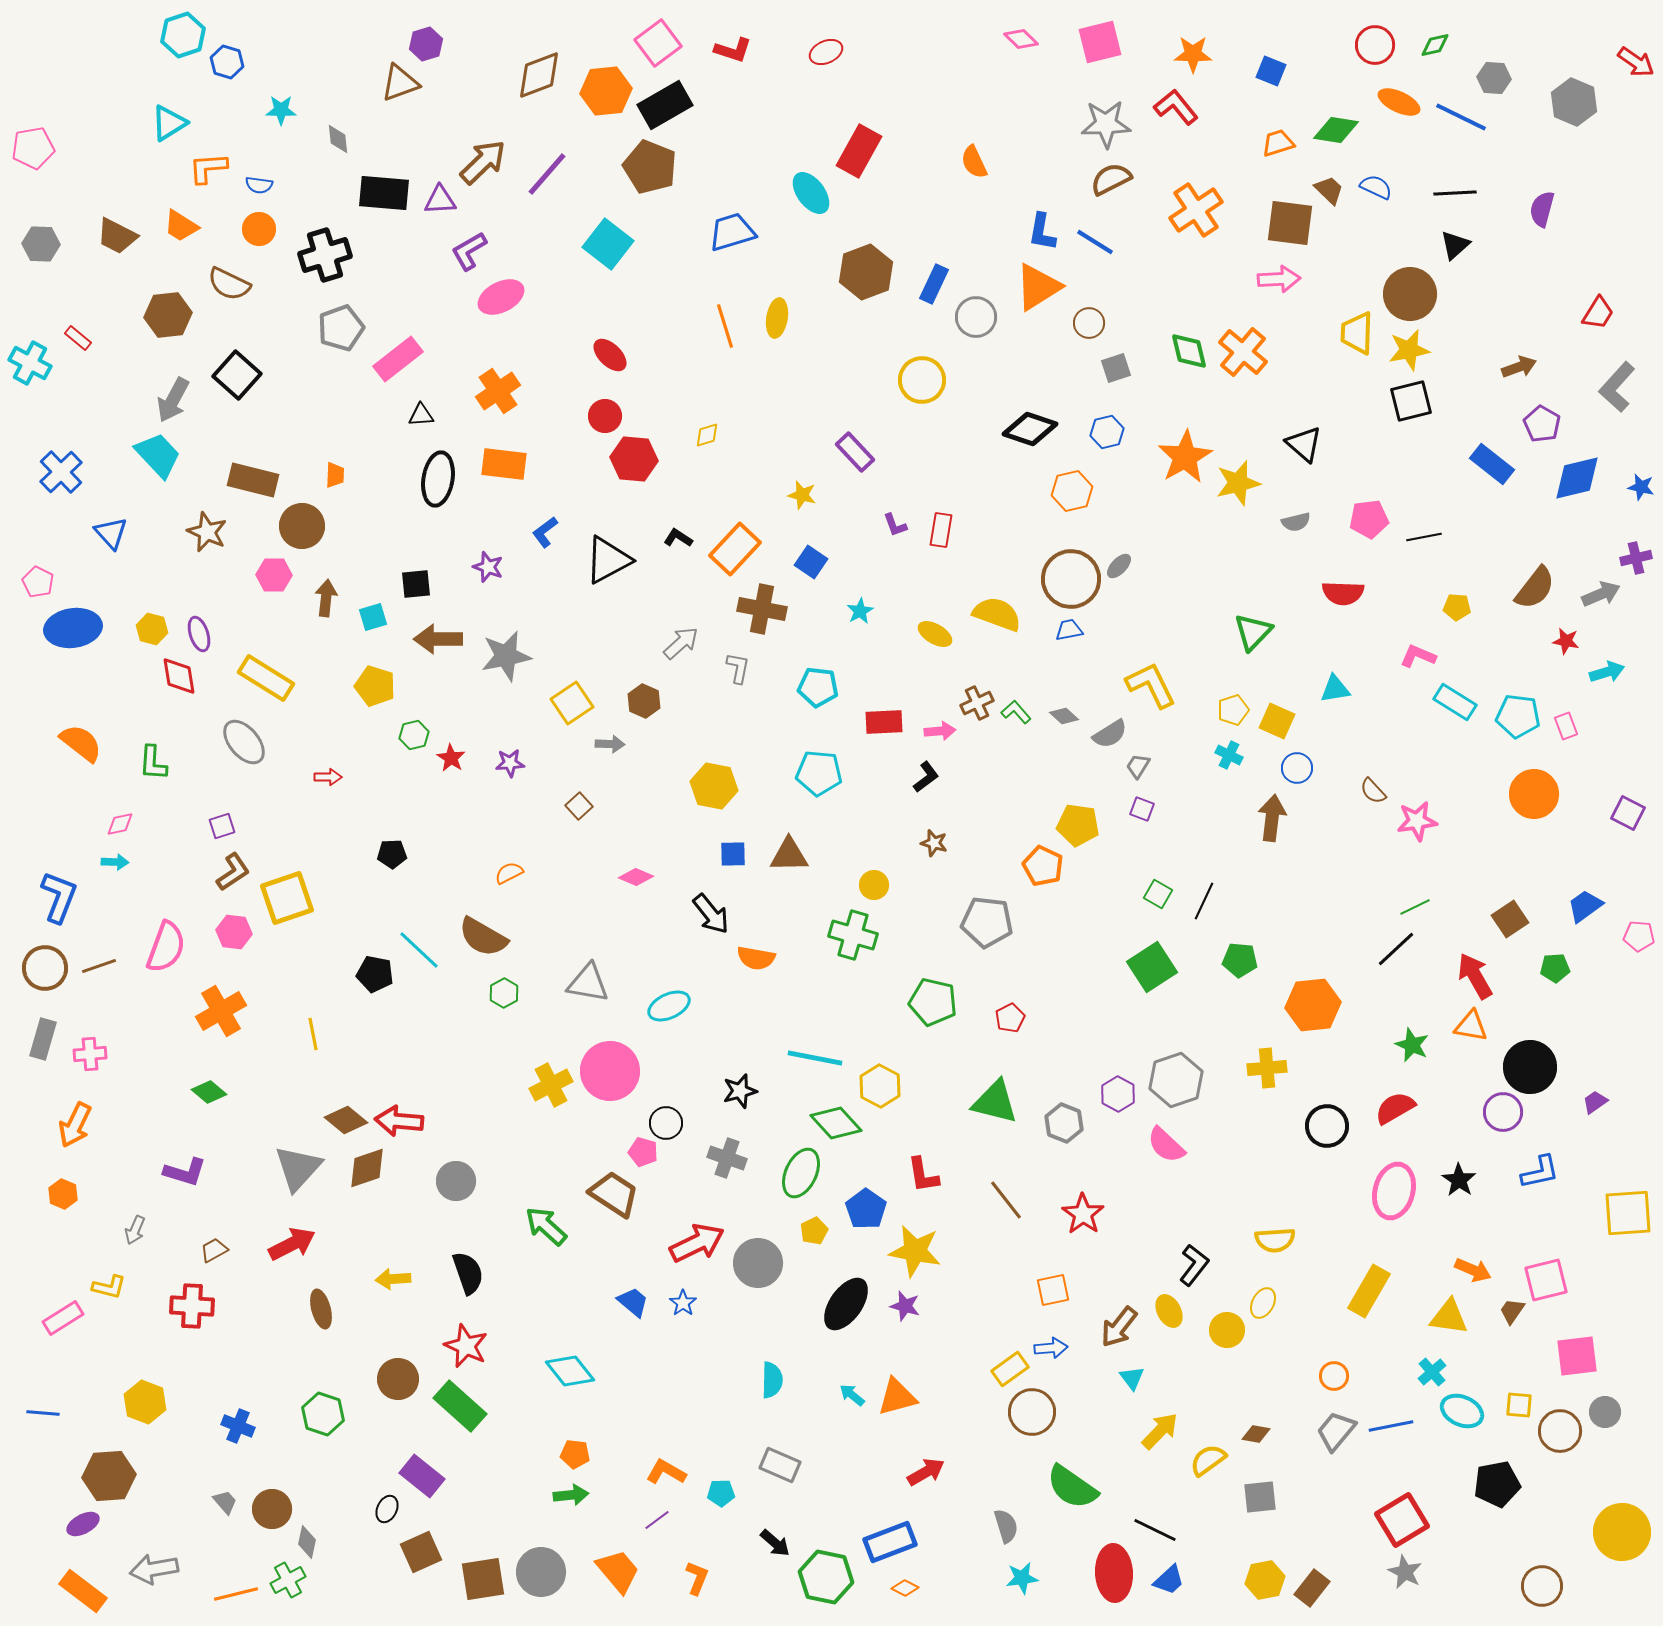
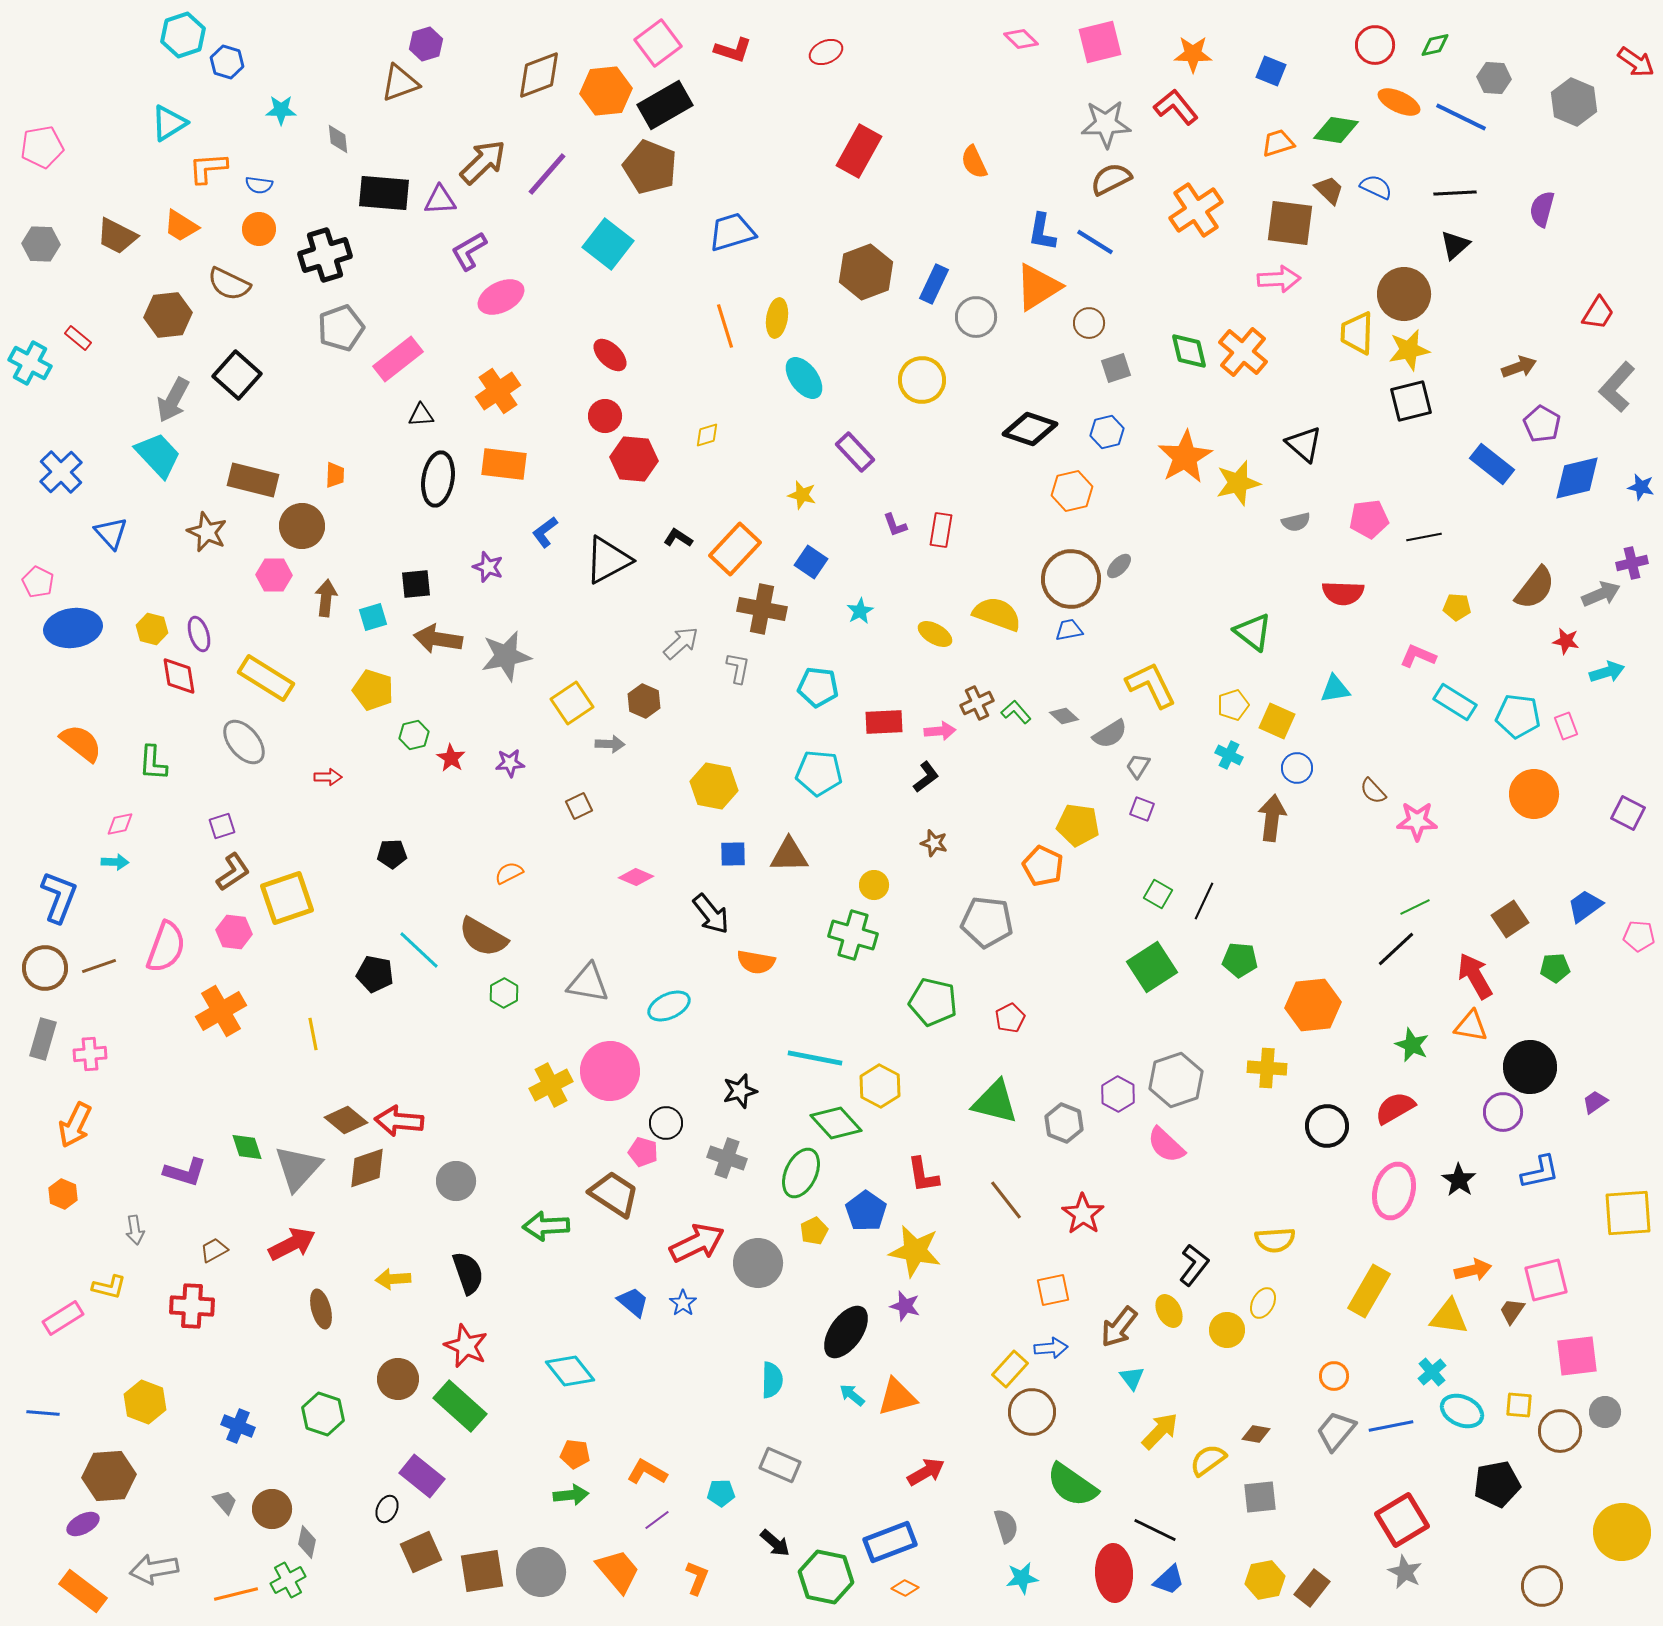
pink pentagon at (33, 148): moved 9 px right, 1 px up
cyan ellipse at (811, 193): moved 7 px left, 185 px down
brown circle at (1410, 294): moved 6 px left
purple cross at (1636, 558): moved 4 px left, 5 px down
green triangle at (1253, 632): rotated 36 degrees counterclockwise
brown arrow at (438, 639): rotated 9 degrees clockwise
yellow pentagon at (375, 686): moved 2 px left, 4 px down
yellow pentagon at (1233, 710): moved 5 px up
brown square at (579, 806): rotated 16 degrees clockwise
pink star at (1417, 821): rotated 9 degrees clockwise
orange semicircle at (756, 958): moved 4 px down
yellow cross at (1267, 1068): rotated 9 degrees clockwise
green diamond at (209, 1092): moved 38 px right, 55 px down; rotated 32 degrees clockwise
blue pentagon at (866, 1209): moved 2 px down
green arrow at (546, 1226): rotated 45 degrees counterclockwise
gray arrow at (135, 1230): rotated 32 degrees counterclockwise
orange arrow at (1473, 1270): rotated 36 degrees counterclockwise
black ellipse at (846, 1304): moved 28 px down
yellow rectangle at (1010, 1369): rotated 12 degrees counterclockwise
orange L-shape at (666, 1472): moved 19 px left
green semicircle at (1072, 1487): moved 2 px up
brown square at (483, 1579): moved 1 px left, 8 px up
